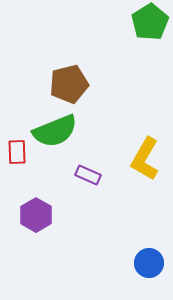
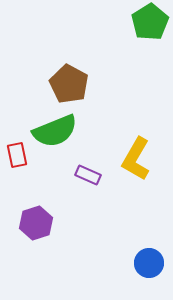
brown pentagon: rotated 30 degrees counterclockwise
red rectangle: moved 3 px down; rotated 10 degrees counterclockwise
yellow L-shape: moved 9 px left
purple hexagon: moved 8 px down; rotated 12 degrees clockwise
